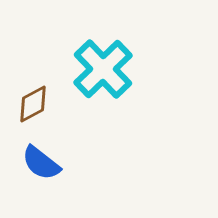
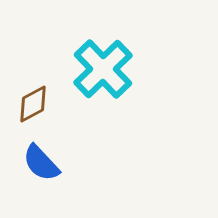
blue semicircle: rotated 9 degrees clockwise
